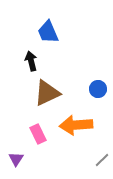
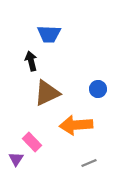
blue trapezoid: moved 1 px right, 2 px down; rotated 65 degrees counterclockwise
pink rectangle: moved 6 px left, 8 px down; rotated 18 degrees counterclockwise
gray line: moved 13 px left, 3 px down; rotated 21 degrees clockwise
